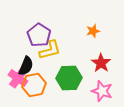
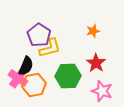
yellow L-shape: moved 2 px up
red star: moved 5 px left
green hexagon: moved 1 px left, 2 px up
